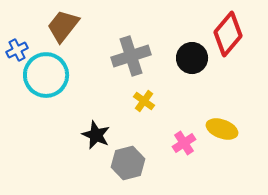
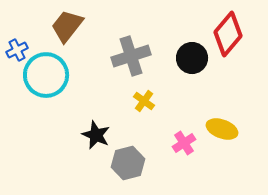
brown trapezoid: moved 4 px right
